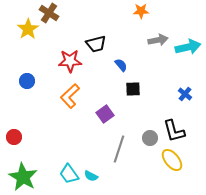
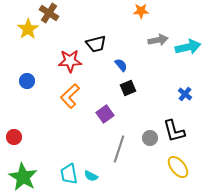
black square: moved 5 px left, 1 px up; rotated 21 degrees counterclockwise
yellow ellipse: moved 6 px right, 7 px down
cyan trapezoid: rotated 25 degrees clockwise
